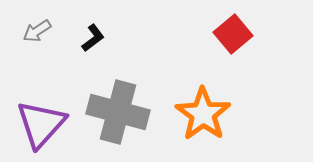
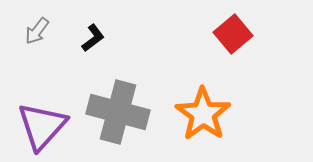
gray arrow: rotated 20 degrees counterclockwise
purple triangle: moved 1 px right, 2 px down
